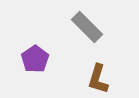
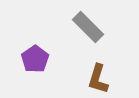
gray rectangle: moved 1 px right
